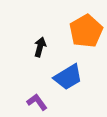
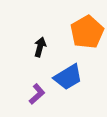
orange pentagon: moved 1 px right, 1 px down
purple L-shape: moved 8 px up; rotated 85 degrees clockwise
